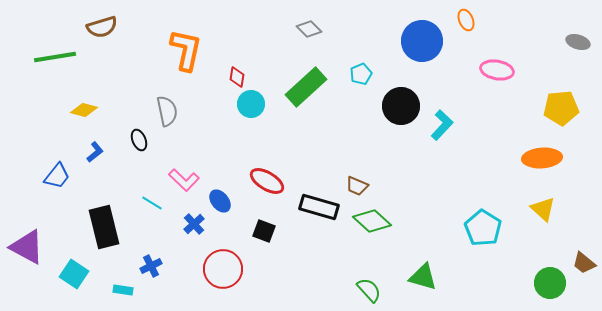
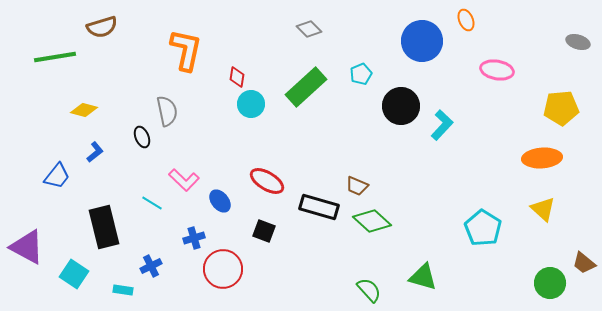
black ellipse at (139, 140): moved 3 px right, 3 px up
blue cross at (194, 224): moved 14 px down; rotated 25 degrees clockwise
